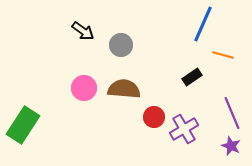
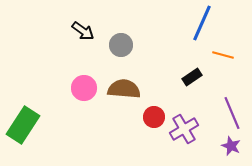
blue line: moved 1 px left, 1 px up
